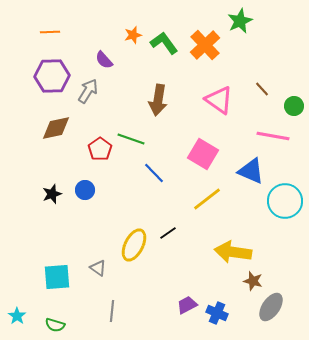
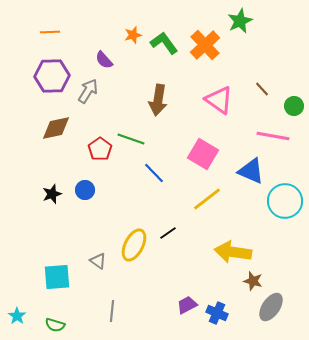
gray triangle: moved 7 px up
